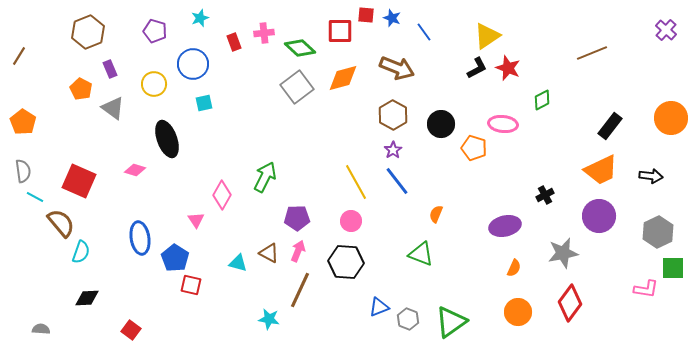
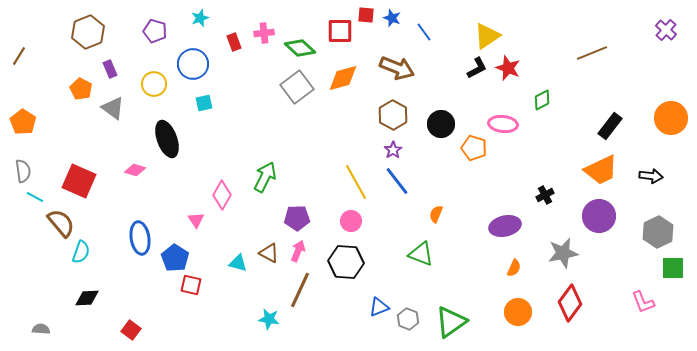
pink L-shape at (646, 289): moved 3 px left, 13 px down; rotated 60 degrees clockwise
